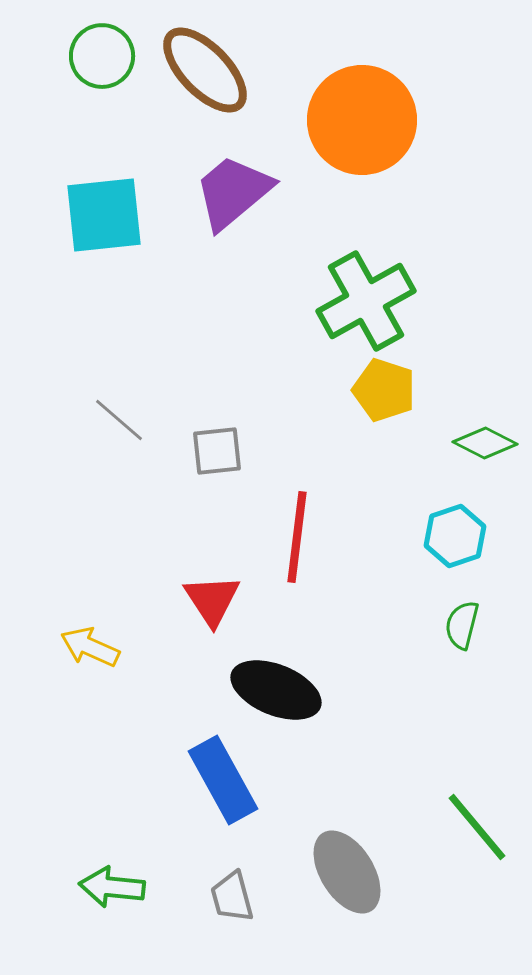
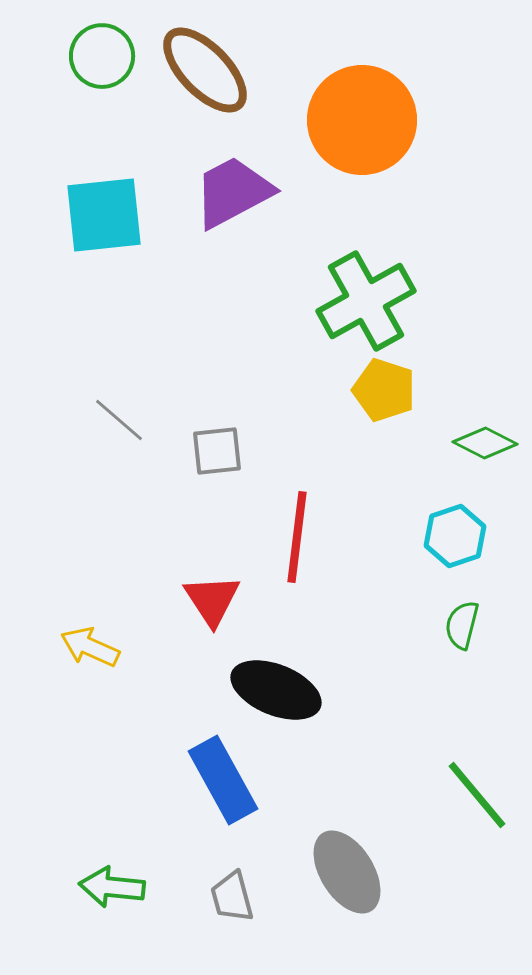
purple trapezoid: rotated 12 degrees clockwise
green line: moved 32 px up
